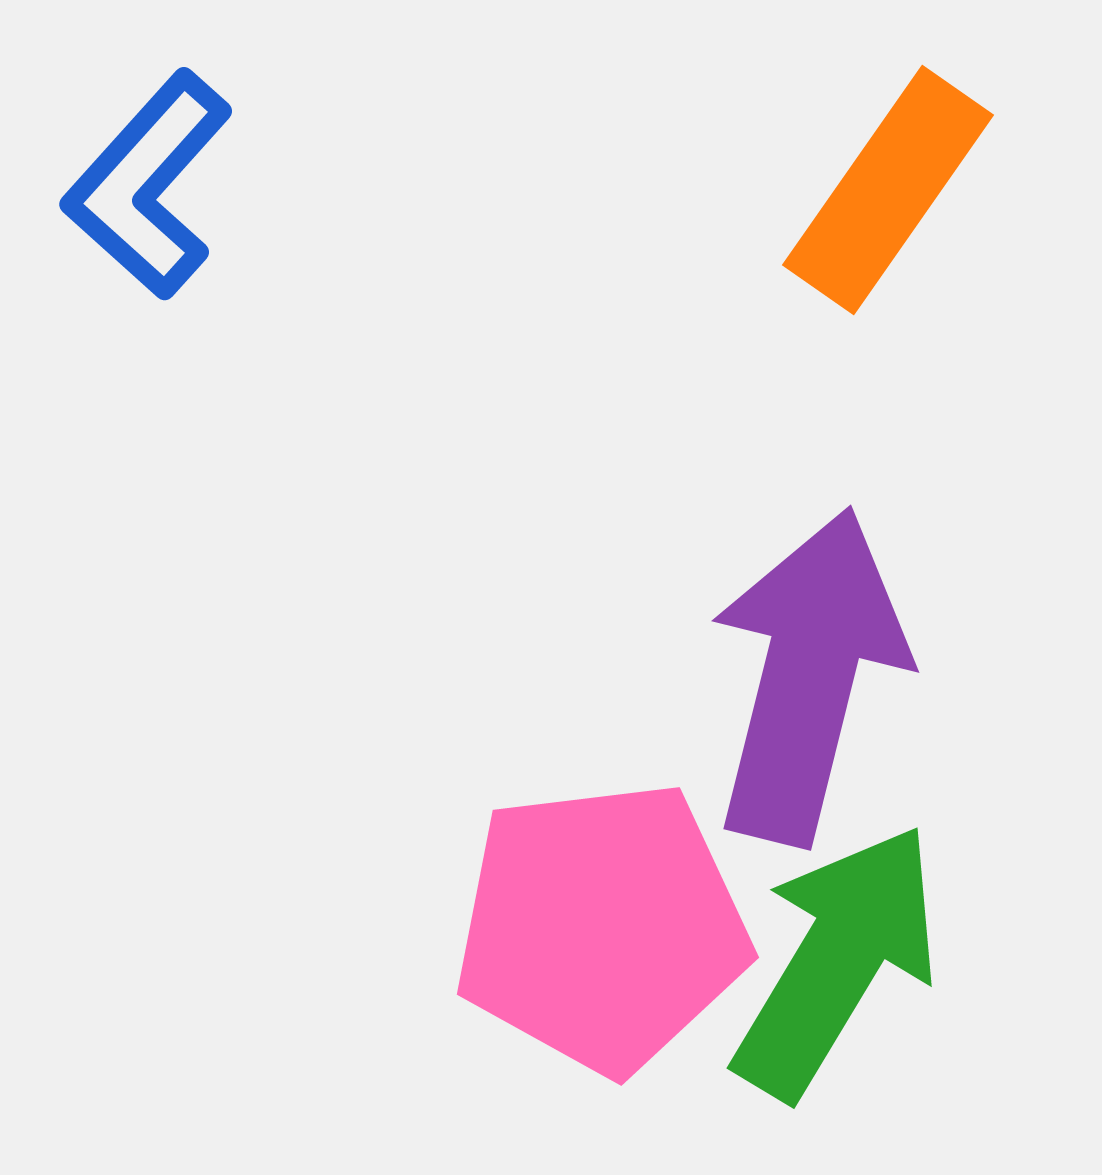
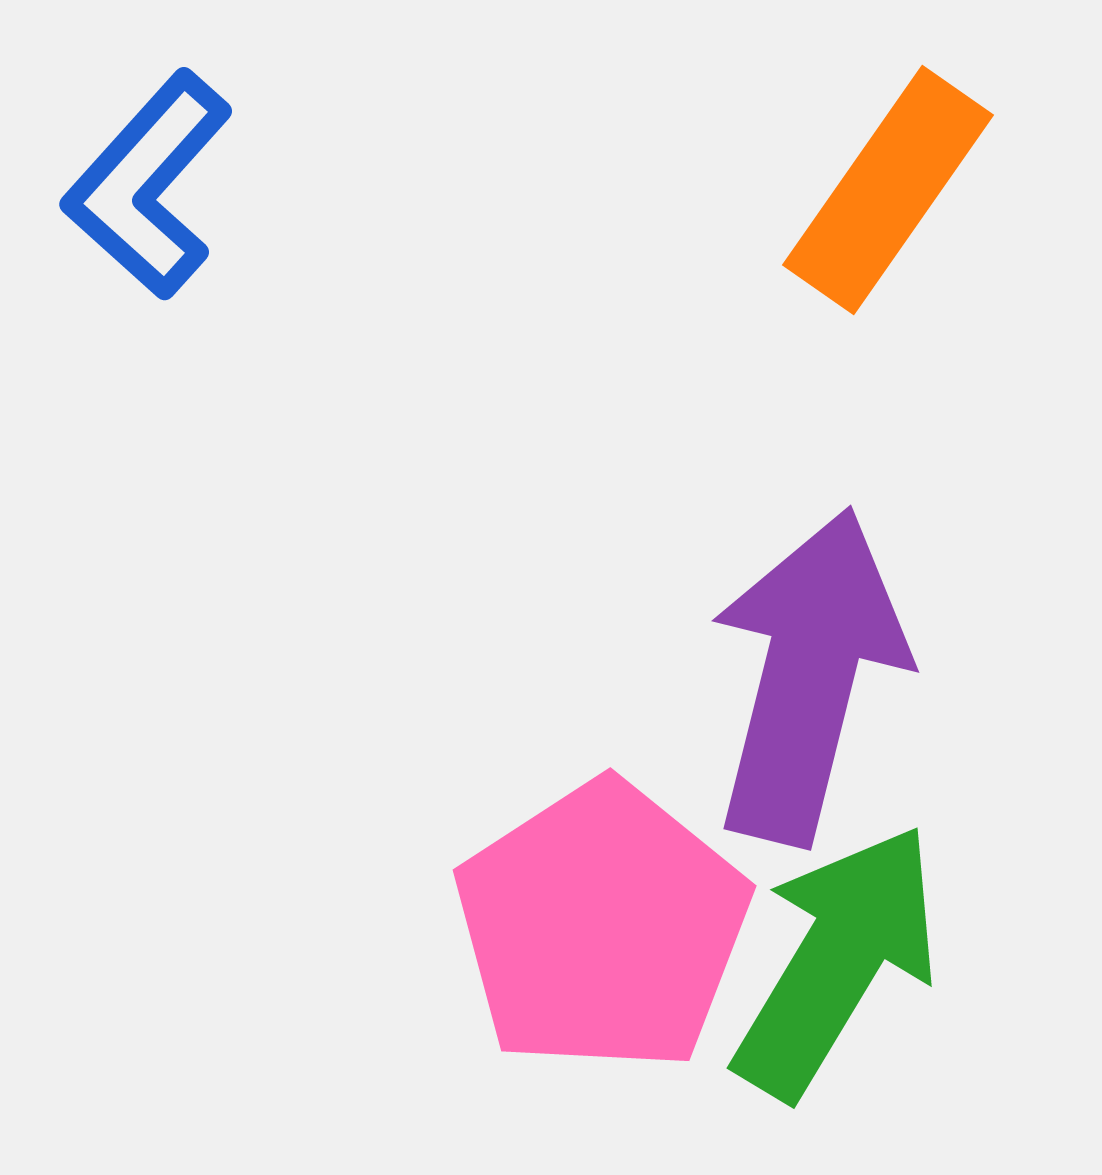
pink pentagon: rotated 26 degrees counterclockwise
